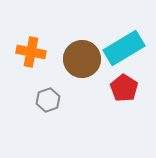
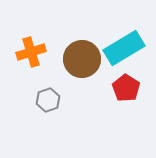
orange cross: rotated 28 degrees counterclockwise
red pentagon: moved 2 px right
